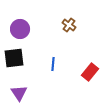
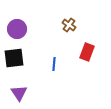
purple circle: moved 3 px left
blue line: moved 1 px right
red rectangle: moved 3 px left, 20 px up; rotated 18 degrees counterclockwise
